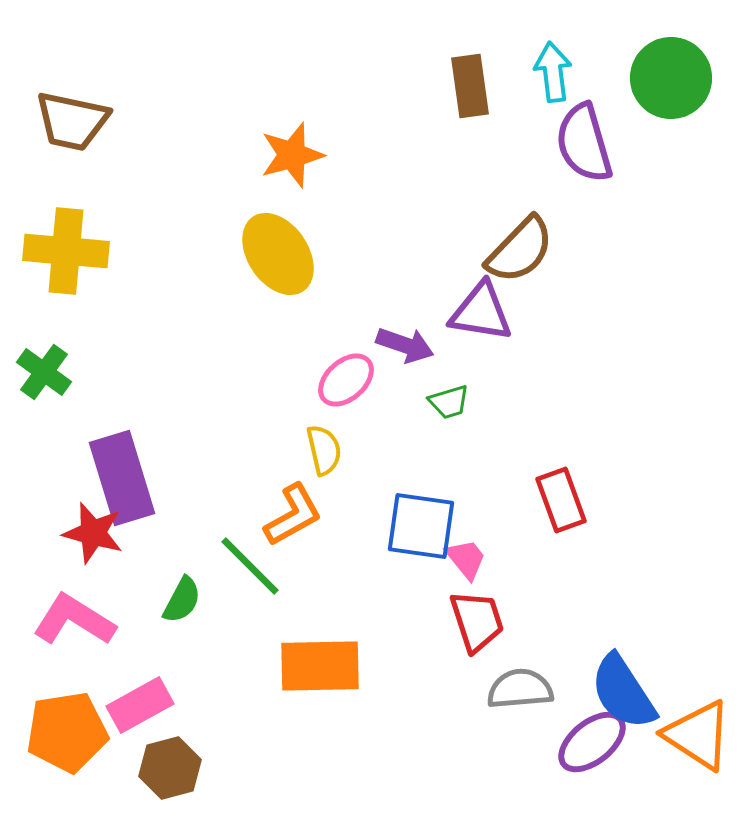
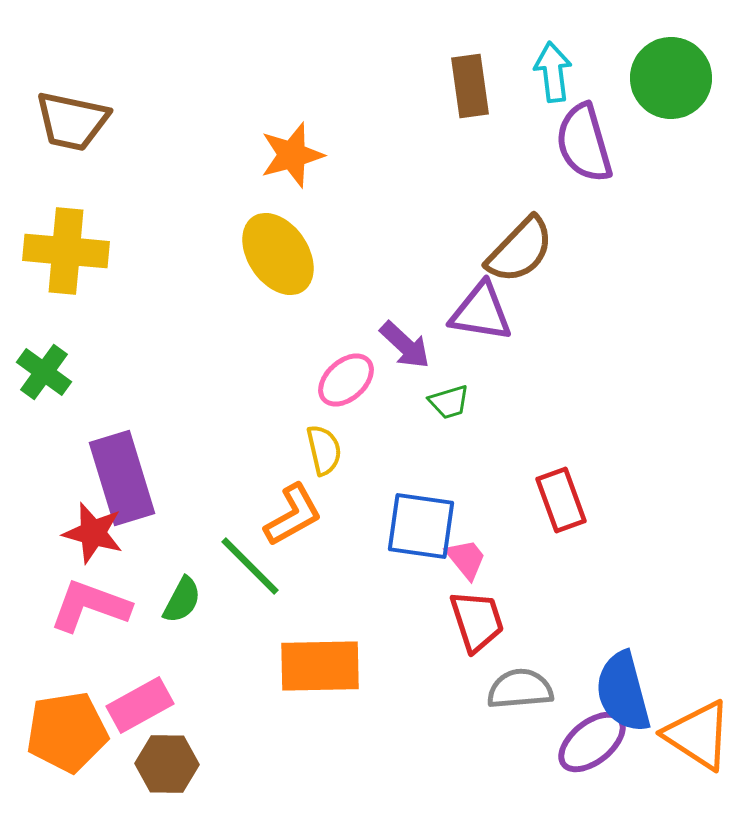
purple arrow: rotated 24 degrees clockwise
pink L-shape: moved 16 px right, 14 px up; rotated 12 degrees counterclockwise
blue semicircle: rotated 18 degrees clockwise
brown hexagon: moved 3 px left, 4 px up; rotated 16 degrees clockwise
